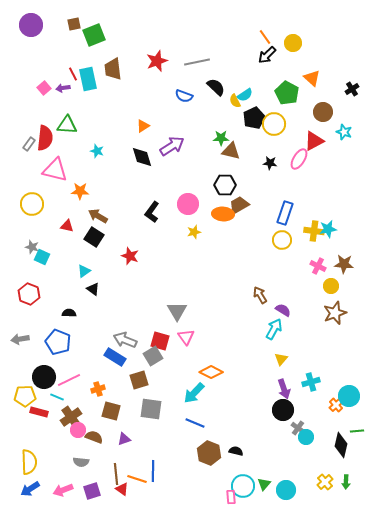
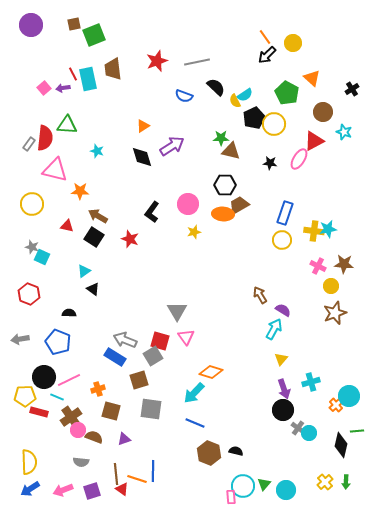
red star at (130, 256): moved 17 px up
orange diamond at (211, 372): rotated 10 degrees counterclockwise
cyan circle at (306, 437): moved 3 px right, 4 px up
